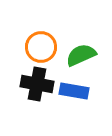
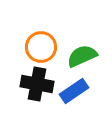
green semicircle: moved 1 px right, 1 px down
blue rectangle: rotated 44 degrees counterclockwise
